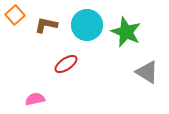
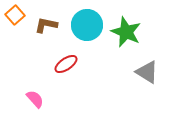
pink semicircle: rotated 60 degrees clockwise
